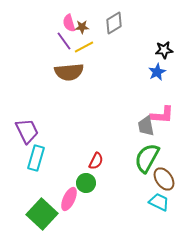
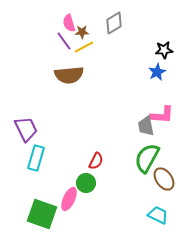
brown star: moved 5 px down
brown semicircle: moved 3 px down
purple trapezoid: moved 1 px left, 2 px up
cyan trapezoid: moved 1 px left, 13 px down
green square: rotated 24 degrees counterclockwise
